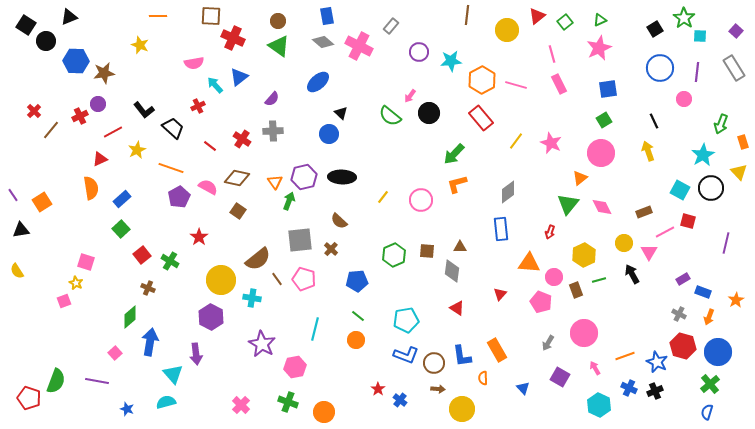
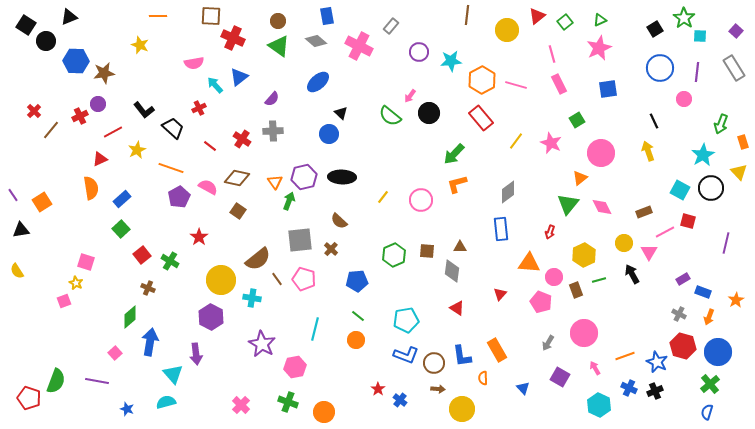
gray diamond at (323, 42): moved 7 px left, 1 px up
red cross at (198, 106): moved 1 px right, 2 px down
green square at (604, 120): moved 27 px left
